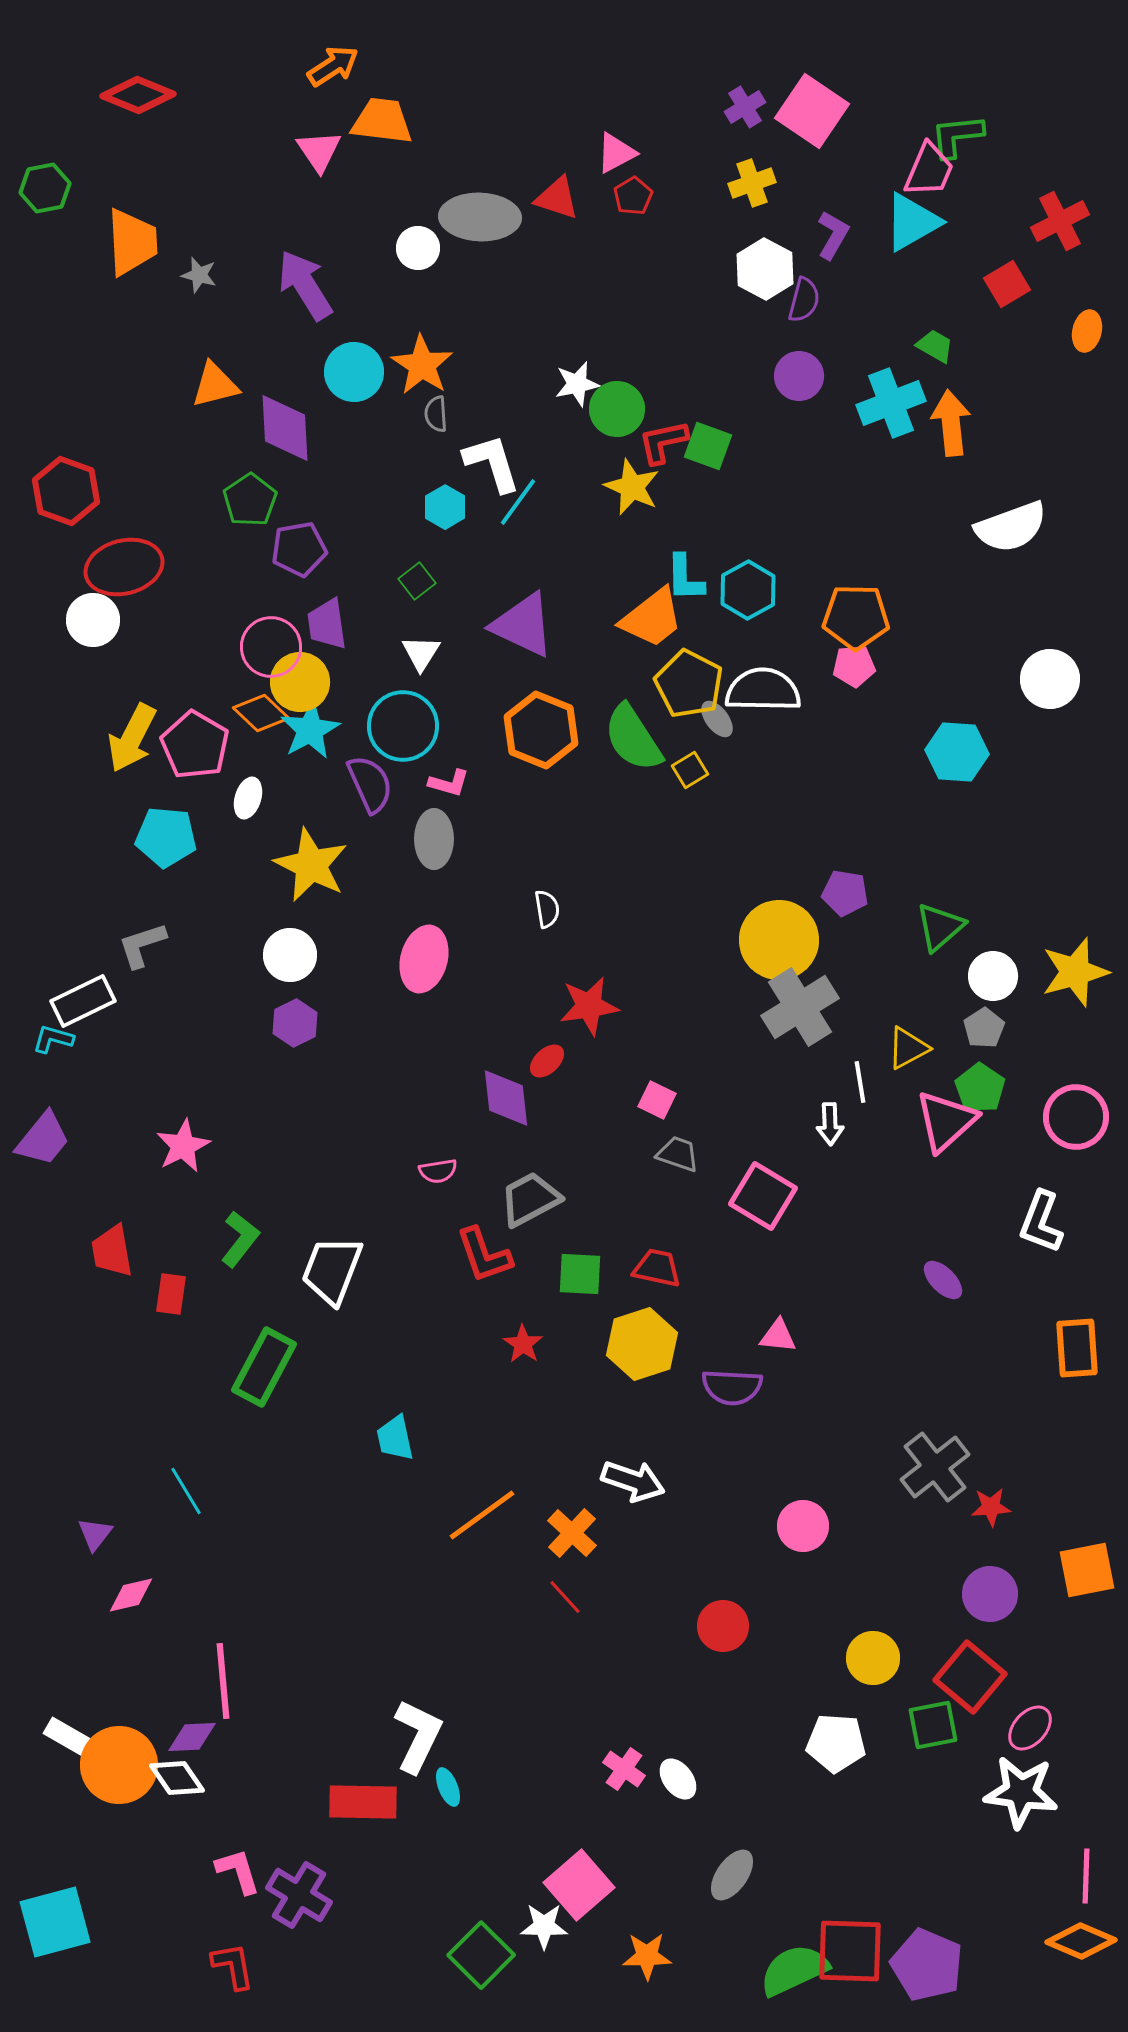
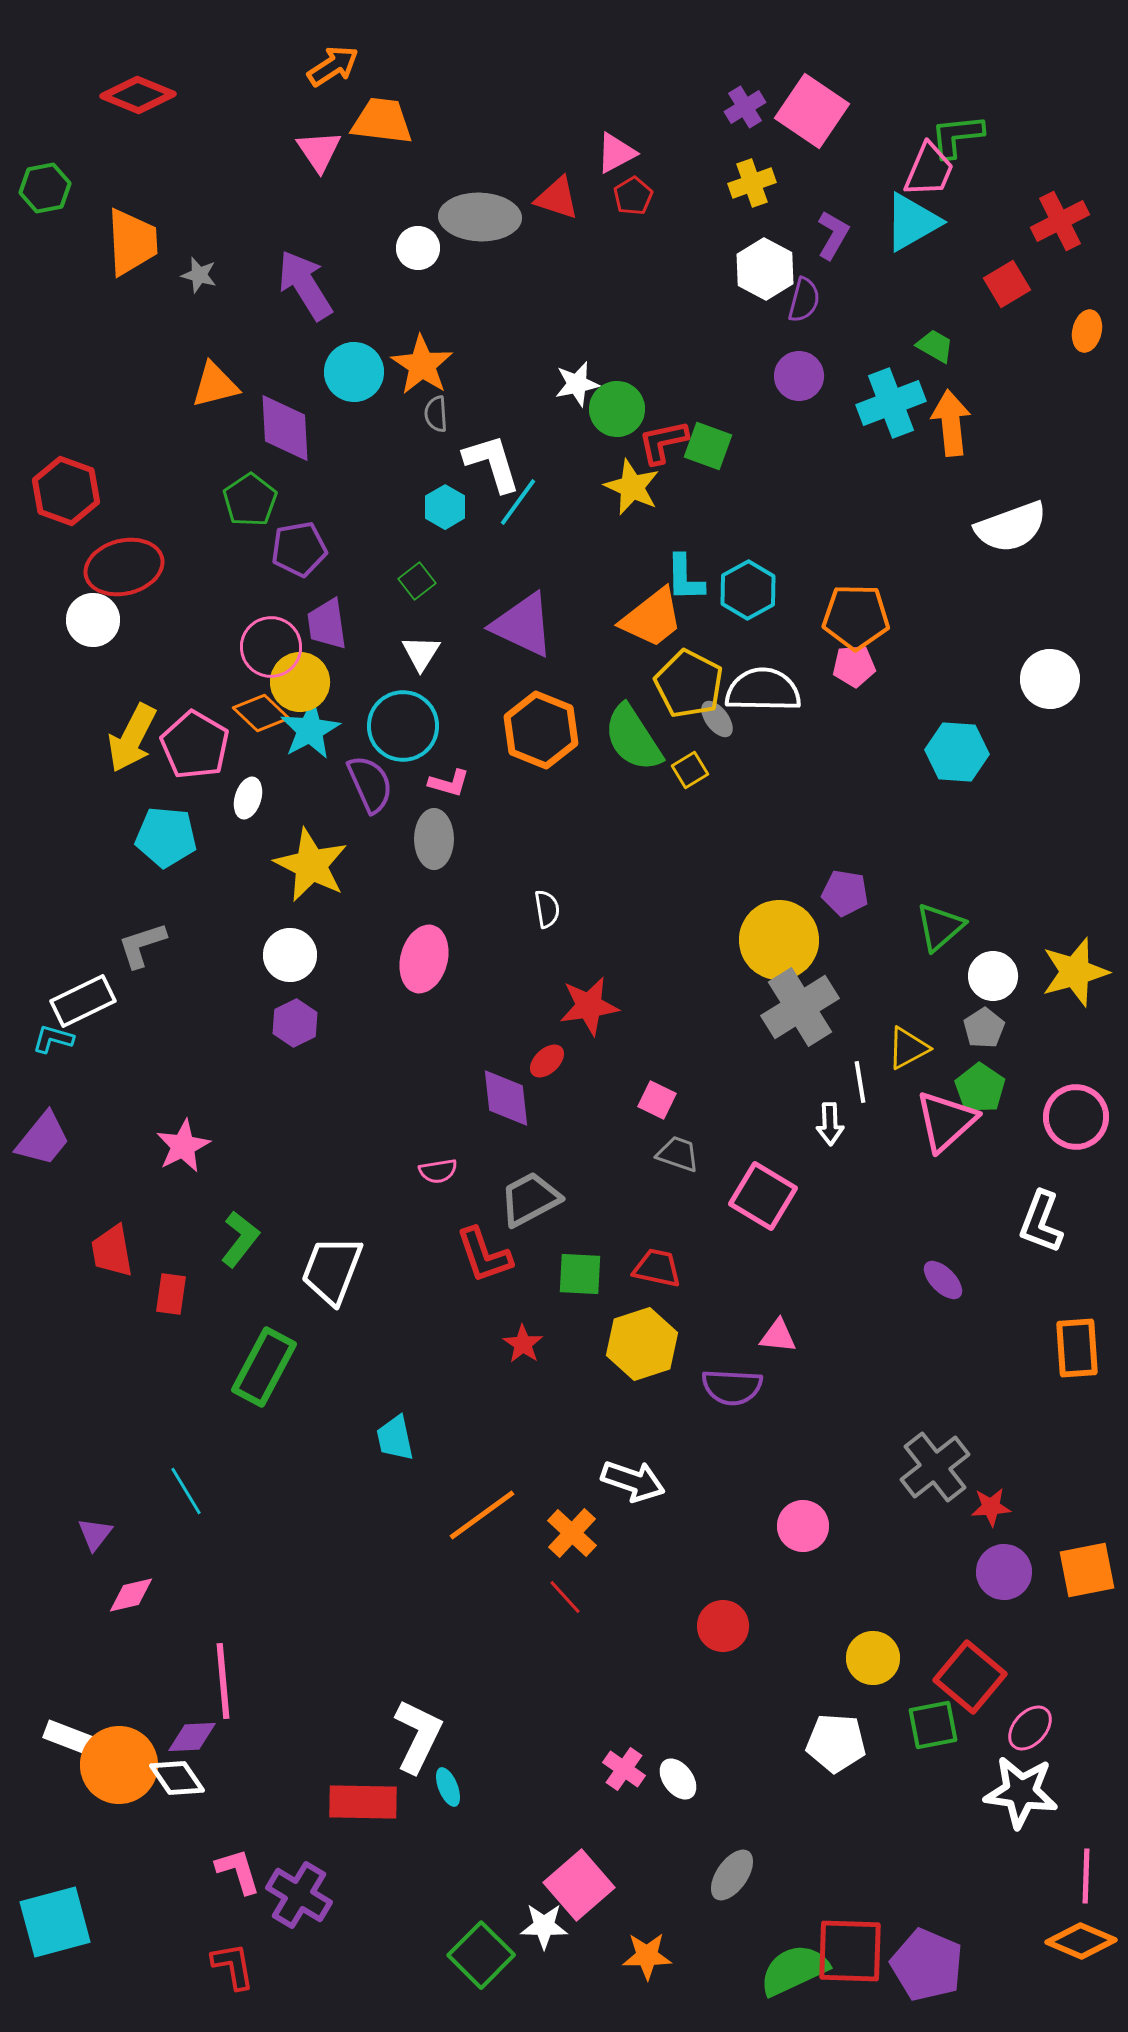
purple circle at (990, 1594): moved 14 px right, 22 px up
white rectangle at (70, 1738): rotated 9 degrees counterclockwise
